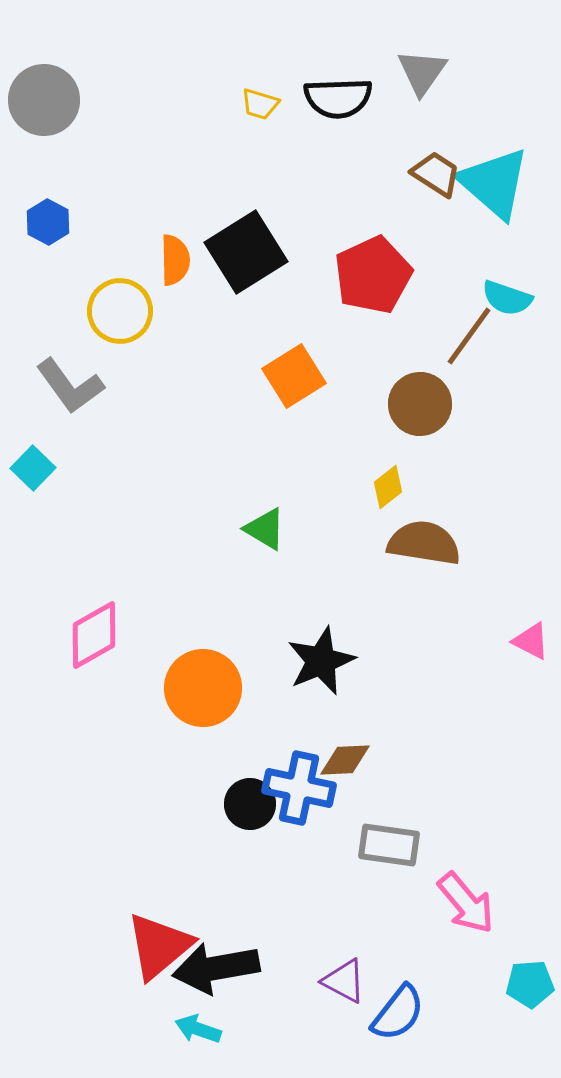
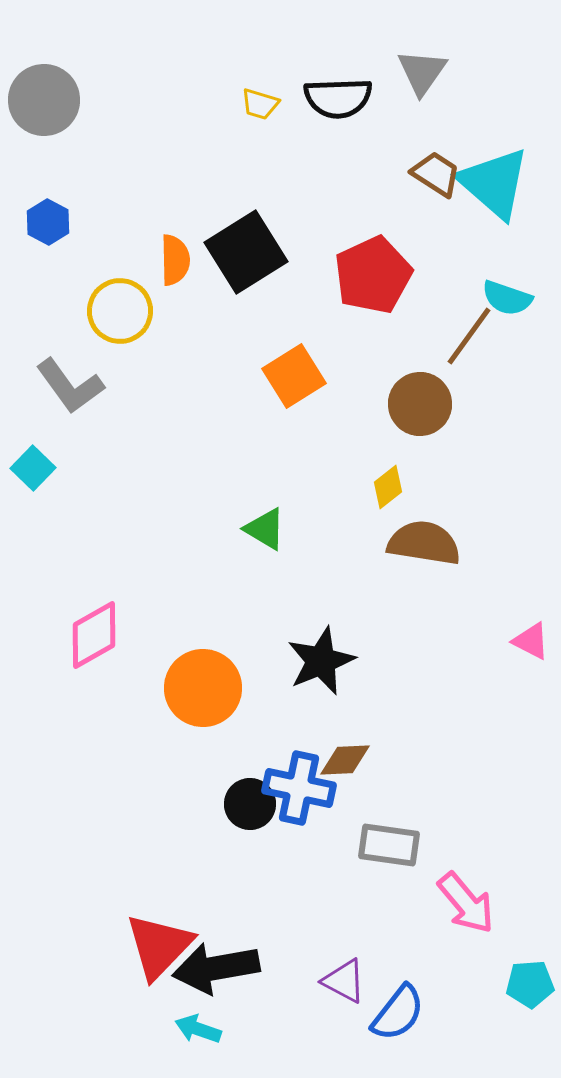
red triangle: rotated 6 degrees counterclockwise
